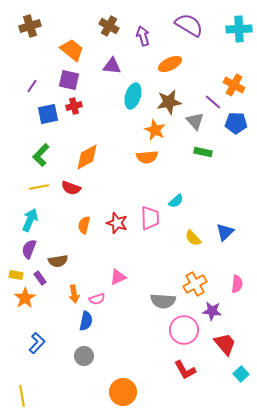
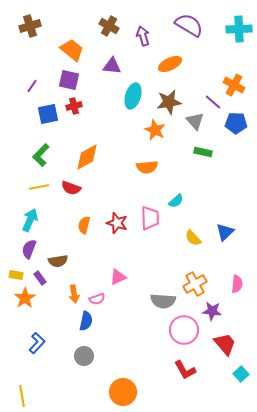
orange semicircle at (147, 157): moved 10 px down
